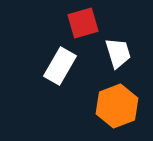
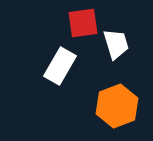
red square: rotated 8 degrees clockwise
white trapezoid: moved 2 px left, 9 px up
